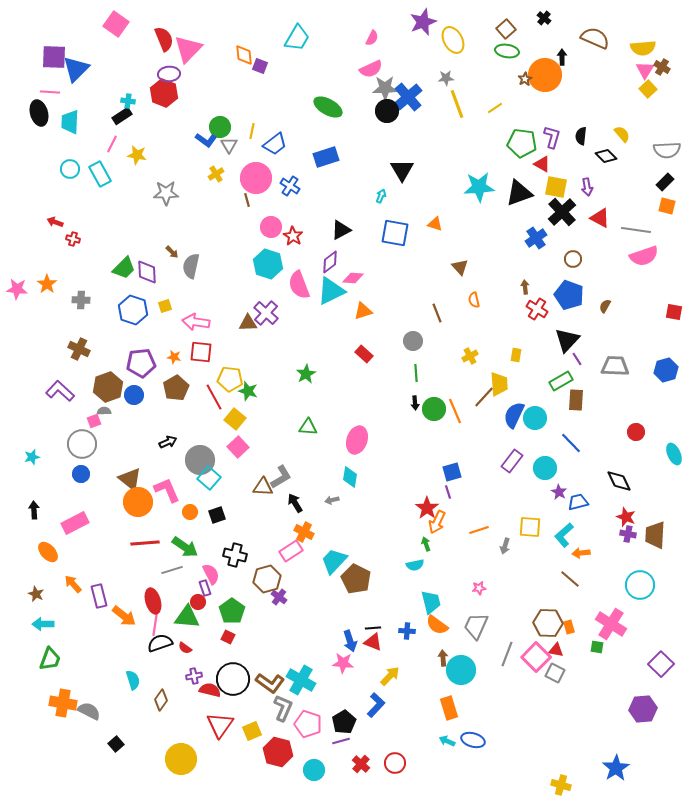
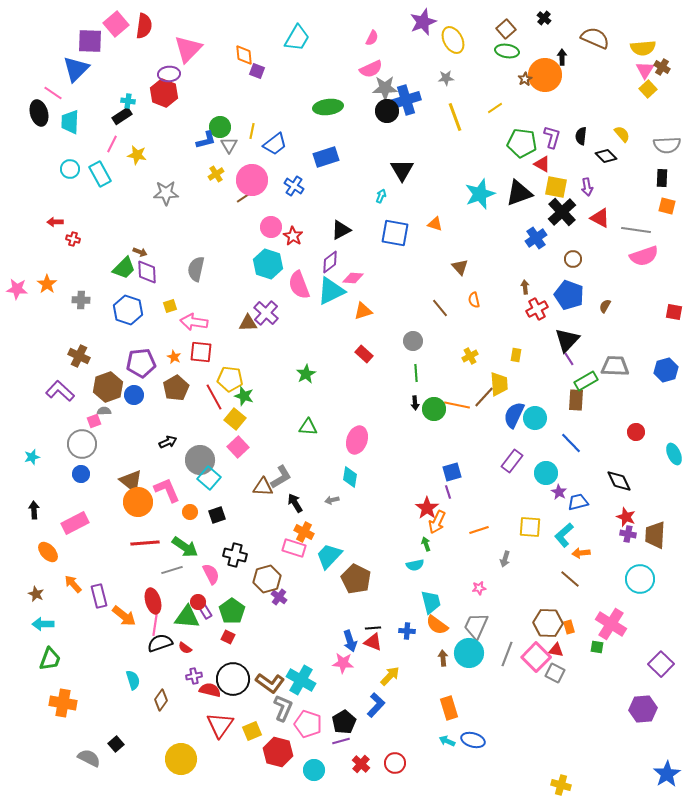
pink square at (116, 24): rotated 15 degrees clockwise
red semicircle at (164, 39): moved 20 px left, 13 px up; rotated 30 degrees clockwise
purple square at (54, 57): moved 36 px right, 16 px up
purple square at (260, 66): moved 3 px left, 5 px down
pink line at (50, 92): moved 3 px right, 1 px down; rotated 30 degrees clockwise
blue cross at (408, 97): moved 2 px left, 3 px down; rotated 24 degrees clockwise
yellow line at (457, 104): moved 2 px left, 13 px down
green ellipse at (328, 107): rotated 36 degrees counterclockwise
blue L-shape at (206, 140): rotated 50 degrees counterclockwise
gray semicircle at (667, 150): moved 5 px up
pink circle at (256, 178): moved 4 px left, 2 px down
black rectangle at (665, 182): moved 3 px left, 4 px up; rotated 42 degrees counterclockwise
blue cross at (290, 186): moved 4 px right
cyan star at (479, 187): moved 1 px right, 7 px down; rotated 16 degrees counterclockwise
brown line at (247, 200): moved 4 px left, 2 px up; rotated 72 degrees clockwise
red arrow at (55, 222): rotated 21 degrees counterclockwise
brown arrow at (172, 252): moved 32 px left; rotated 24 degrees counterclockwise
gray semicircle at (191, 266): moved 5 px right, 3 px down
yellow square at (165, 306): moved 5 px right
red cross at (537, 309): rotated 30 degrees clockwise
blue hexagon at (133, 310): moved 5 px left
brown line at (437, 313): moved 3 px right, 5 px up; rotated 18 degrees counterclockwise
pink arrow at (196, 322): moved 2 px left
brown cross at (79, 349): moved 7 px down
orange star at (174, 357): rotated 16 degrees clockwise
purple line at (577, 359): moved 8 px left
green rectangle at (561, 381): moved 25 px right
green star at (248, 391): moved 4 px left, 5 px down
orange line at (455, 411): moved 2 px right, 6 px up; rotated 55 degrees counterclockwise
cyan circle at (545, 468): moved 1 px right, 5 px down
brown triangle at (130, 479): moved 1 px right, 2 px down
gray arrow at (505, 546): moved 13 px down
pink rectangle at (291, 551): moved 3 px right, 3 px up; rotated 50 degrees clockwise
cyan trapezoid at (334, 561): moved 5 px left, 5 px up
cyan circle at (640, 585): moved 6 px up
purple rectangle at (205, 588): moved 23 px down; rotated 14 degrees counterclockwise
cyan circle at (461, 670): moved 8 px right, 17 px up
gray semicircle at (89, 711): moved 47 px down
blue star at (616, 768): moved 51 px right, 6 px down
